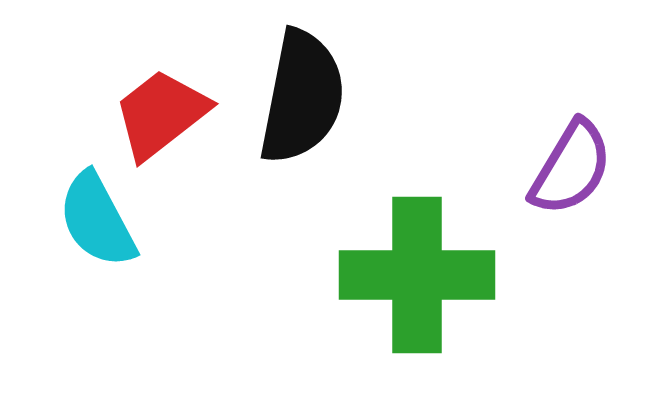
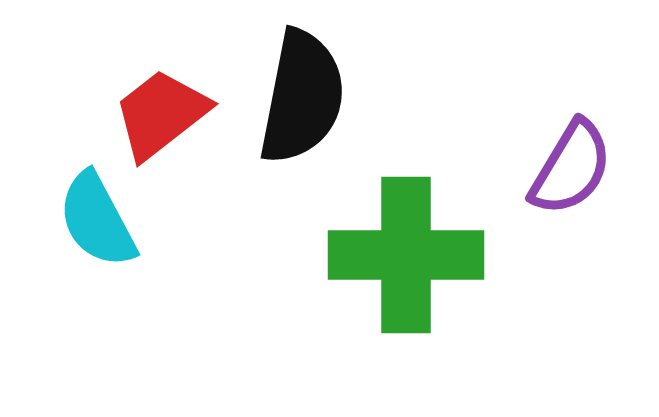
green cross: moved 11 px left, 20 px up
